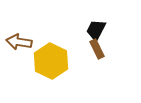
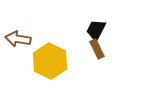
brown arrow: moved 1 px left, 3 px up
yellow hexagon: moved 1 px left
